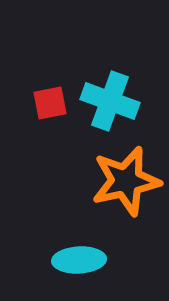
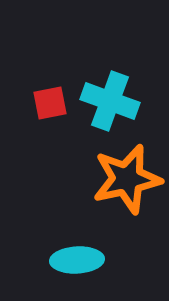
orange star: moved 1 px right, 2 px up
cyan ellipse: moved 2 px left
